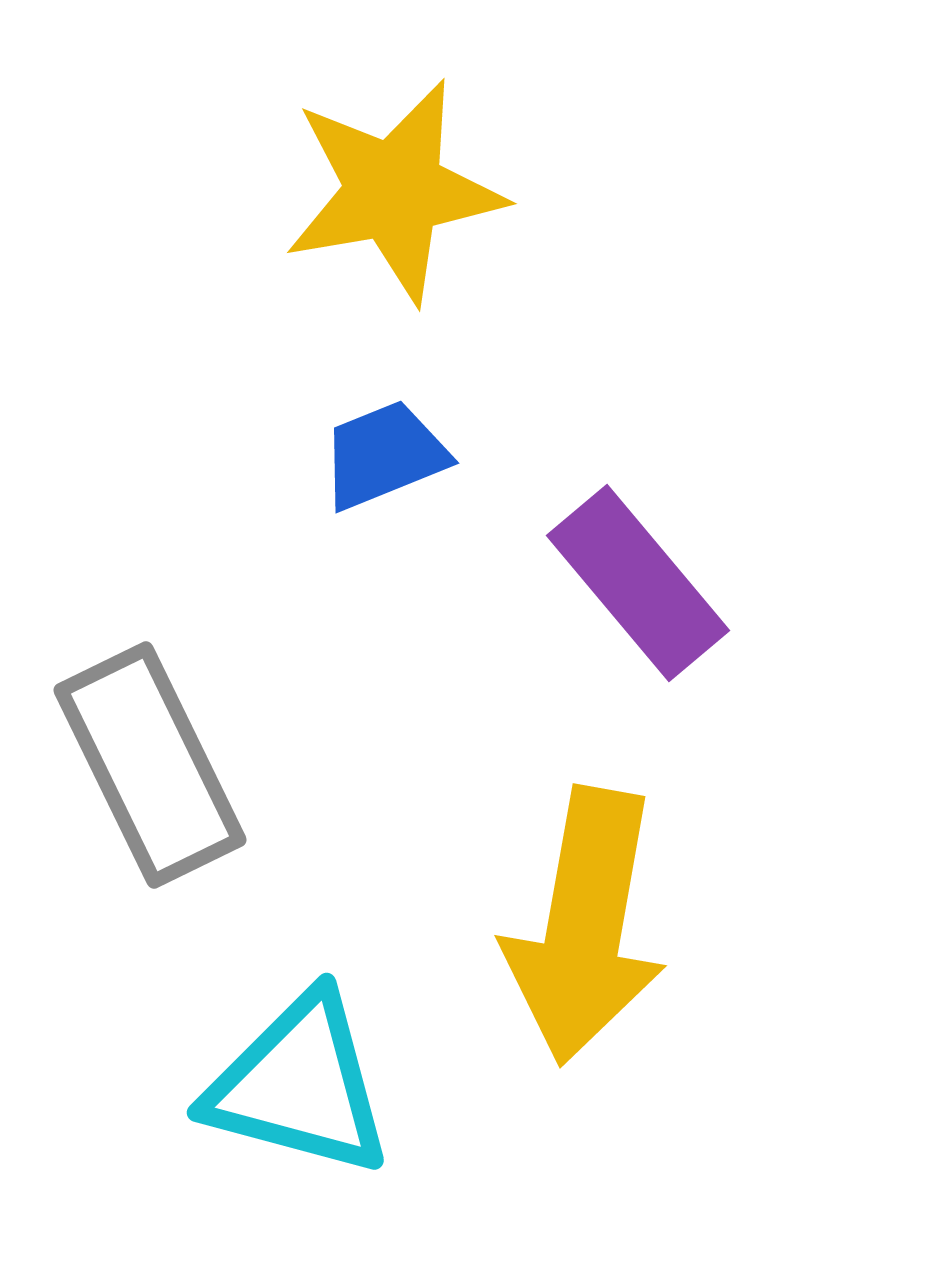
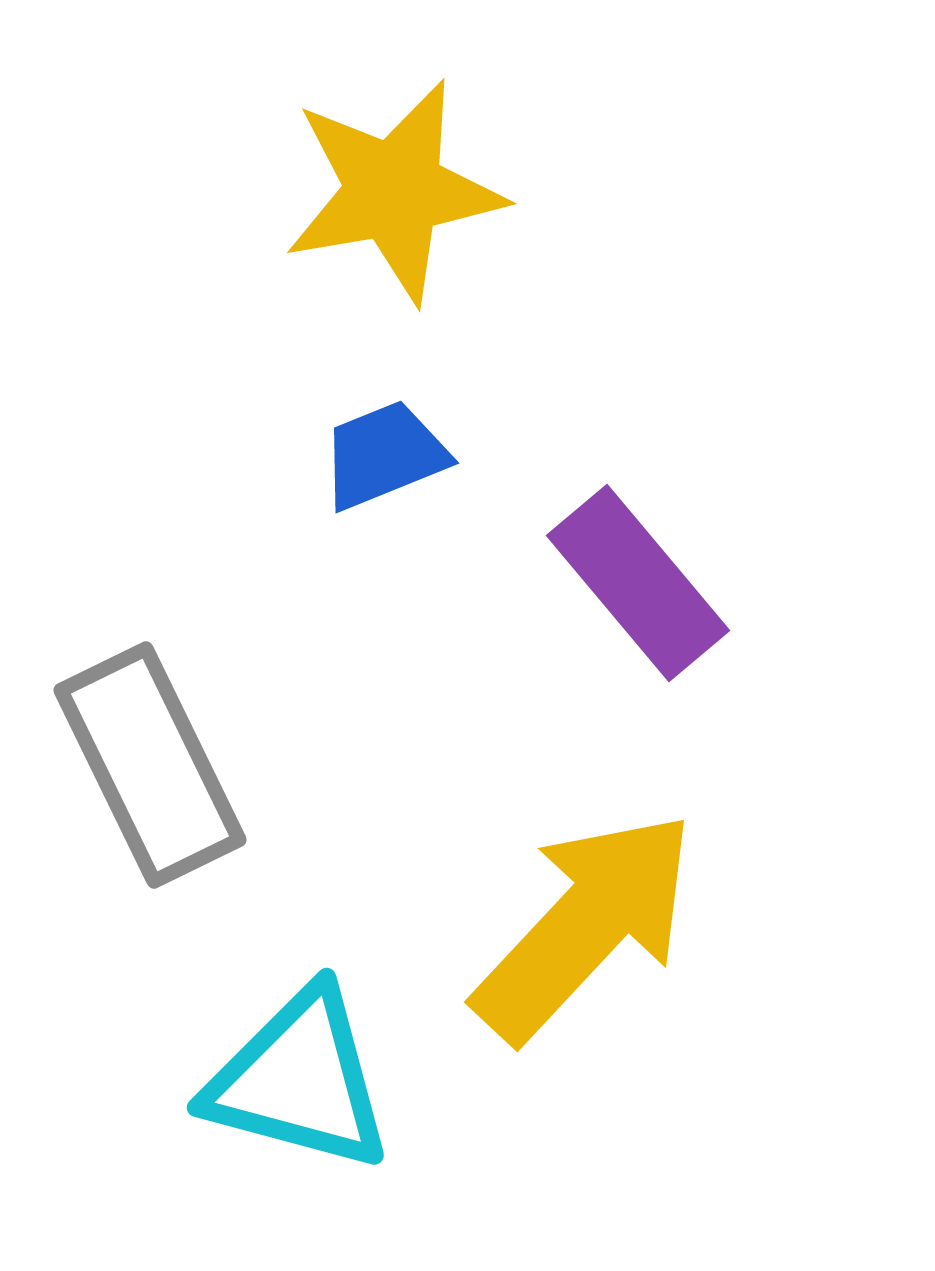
yellow arrow: rotated 147 degrees counterclockwise
cyan triangle: moved 5 px up
